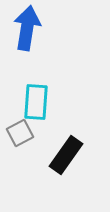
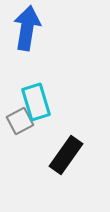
cyan rectangle: rotated 21 degrees counterclockwise
gray square: moved 12 px up
